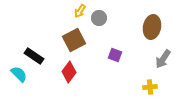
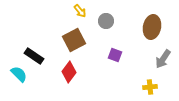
yellow arrow: rotated 72 degrees counterclockwise
gray circle: moved 7 px right, 3 px down
